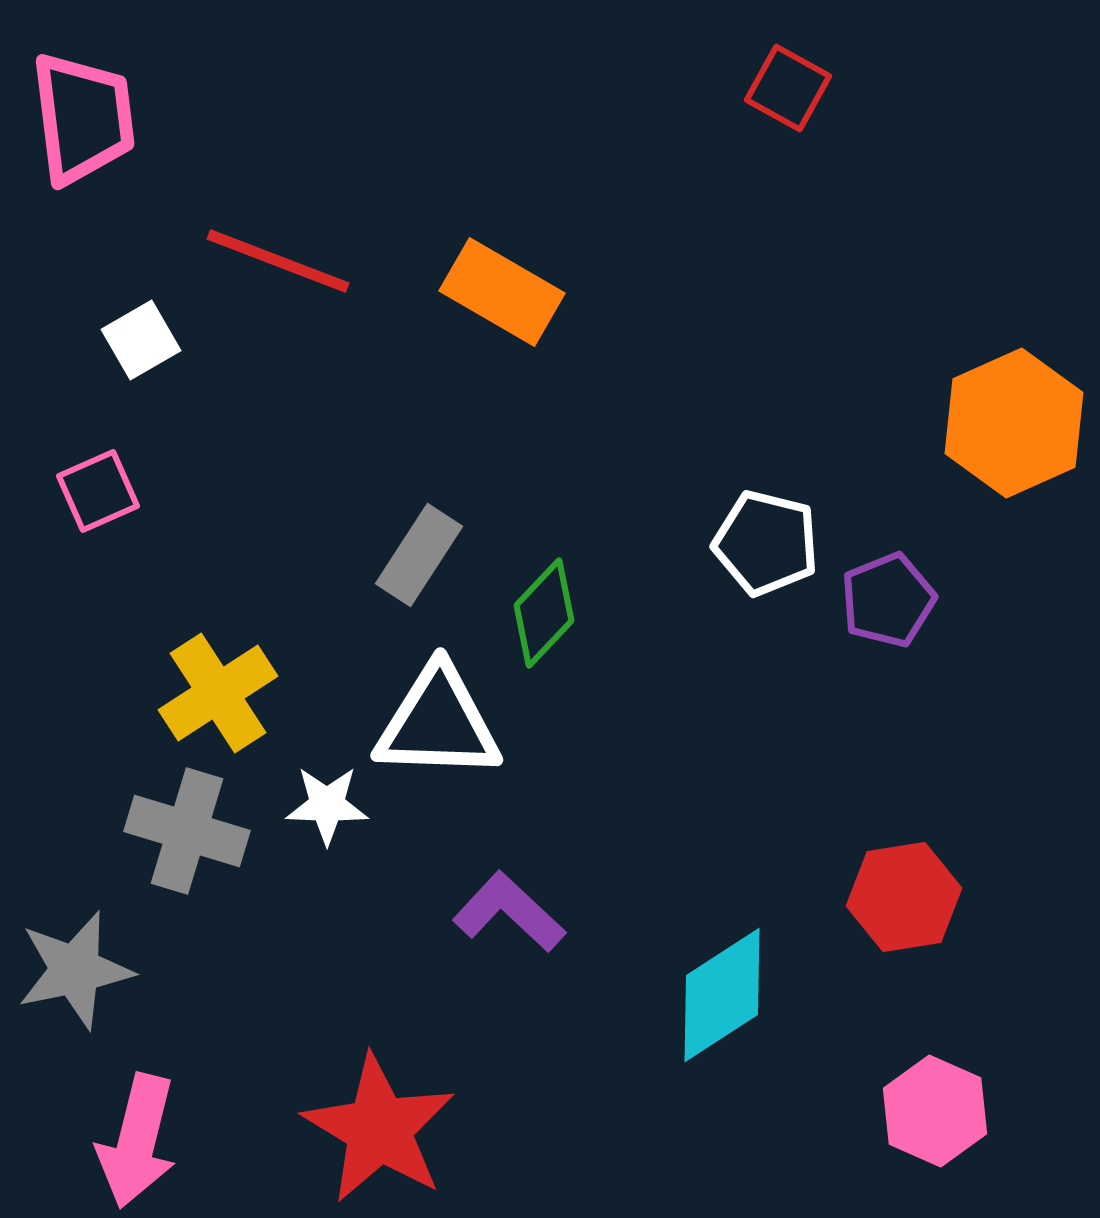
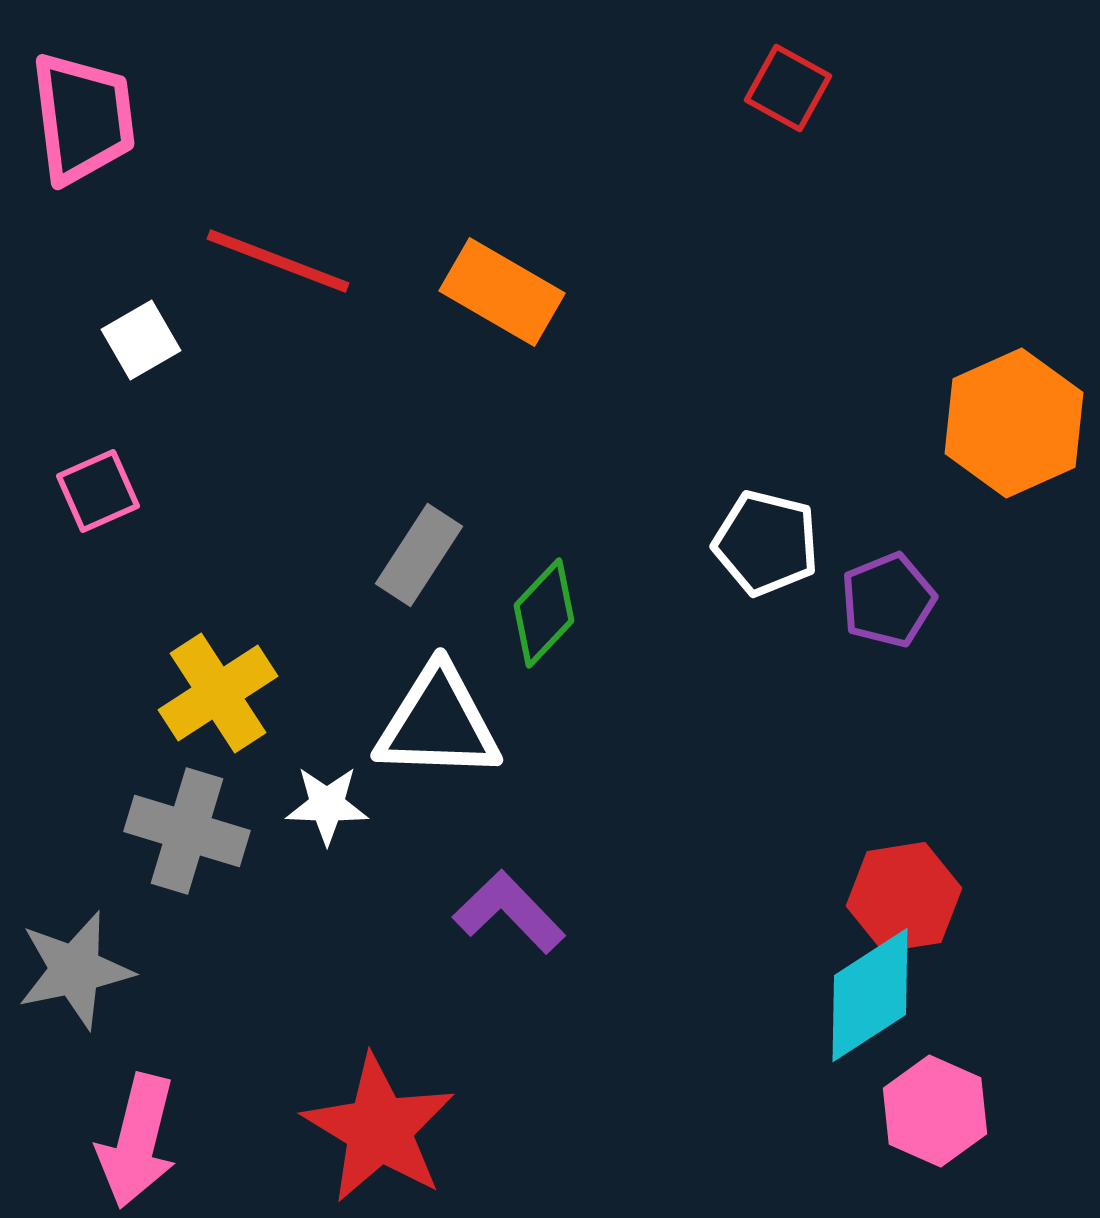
purple L-shape: rotated 3 degrees clockwise
cyan diamond: moved 148 px right
